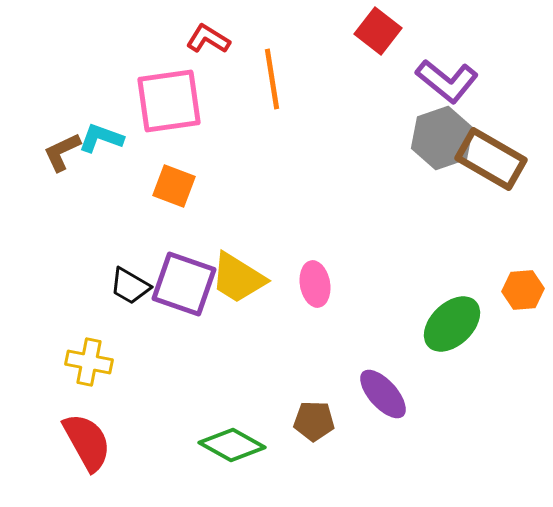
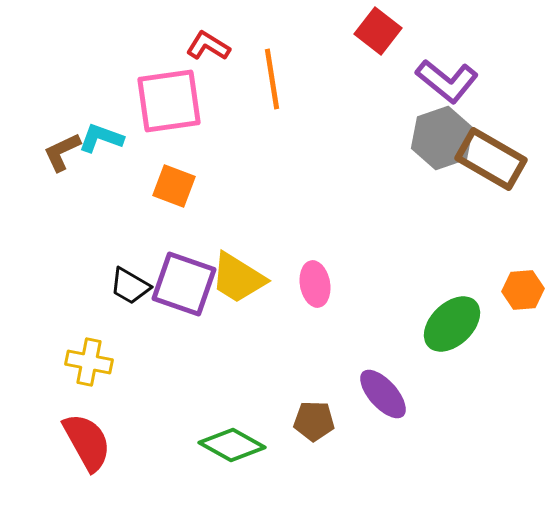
red L-shape: moved 7 px down
